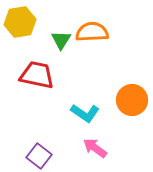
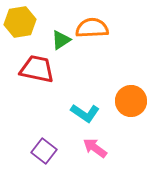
orange semicircle: moved 4 px up
green triangle: rotated 25 degrees clockwise
red trapezoid: moved 6 px up
orange circle: moved 1 px left, 1 px down
purple square: moved 5 px right, 5 px up
